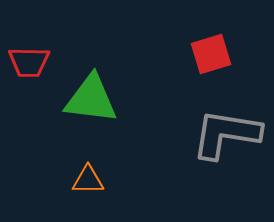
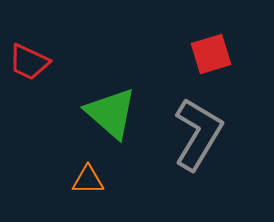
red trapezoid: rotated 24 degrees clockwise
green triangle: moved 20 px right, 14 px down; rotated 34 degrees clockwise
gray L-shape: moved 28 px left; rotated 112 degrees clockwise
